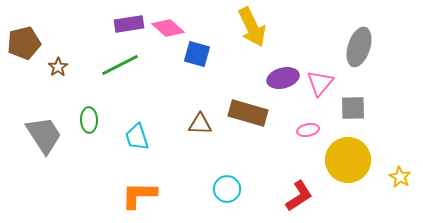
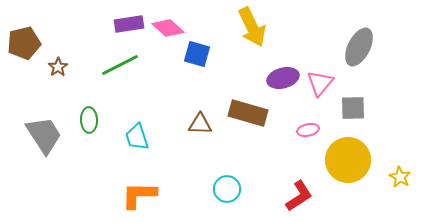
gray ellipse: rotated 9 degrees clockwise
